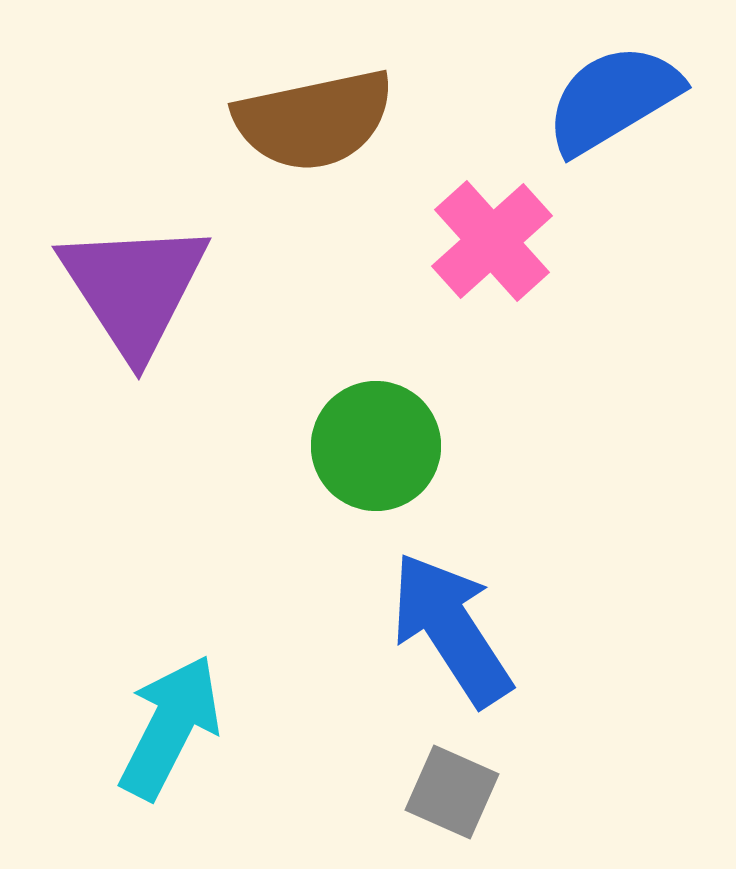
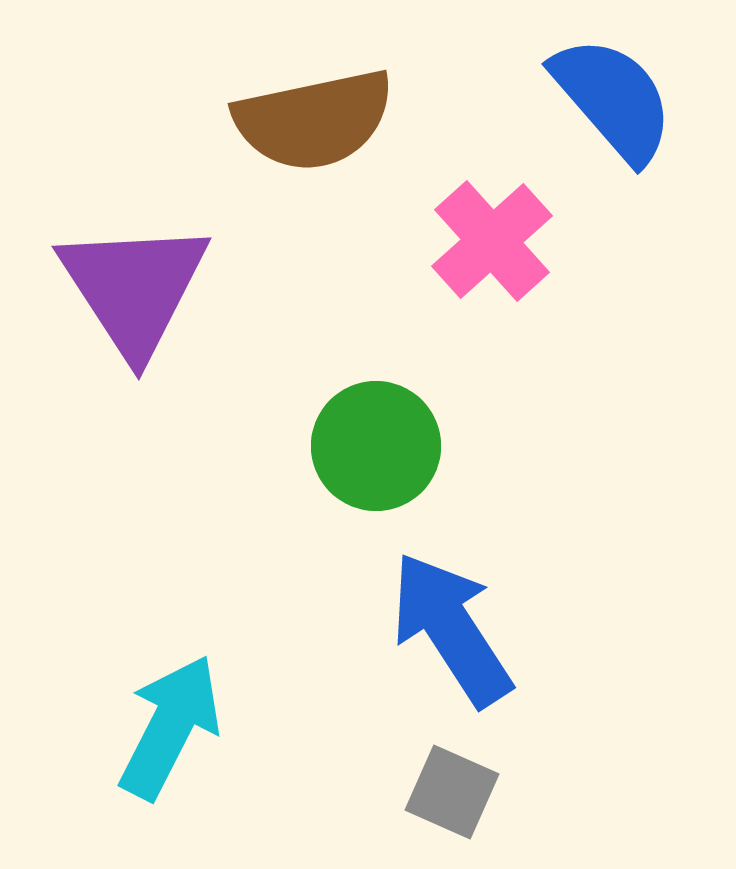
blue semicircle: rotated 80 degrees clockwise
